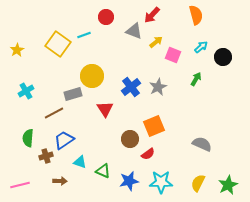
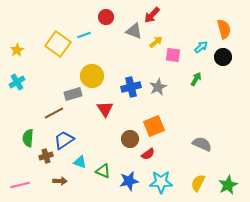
orange semicircle: moved 28 px right, 14 px down
pink square: rotated 14 degrees counterclockwise
blue cross: rotated 24 degrees clockwise
cyan cross: moved 9 px left, 9 px up
